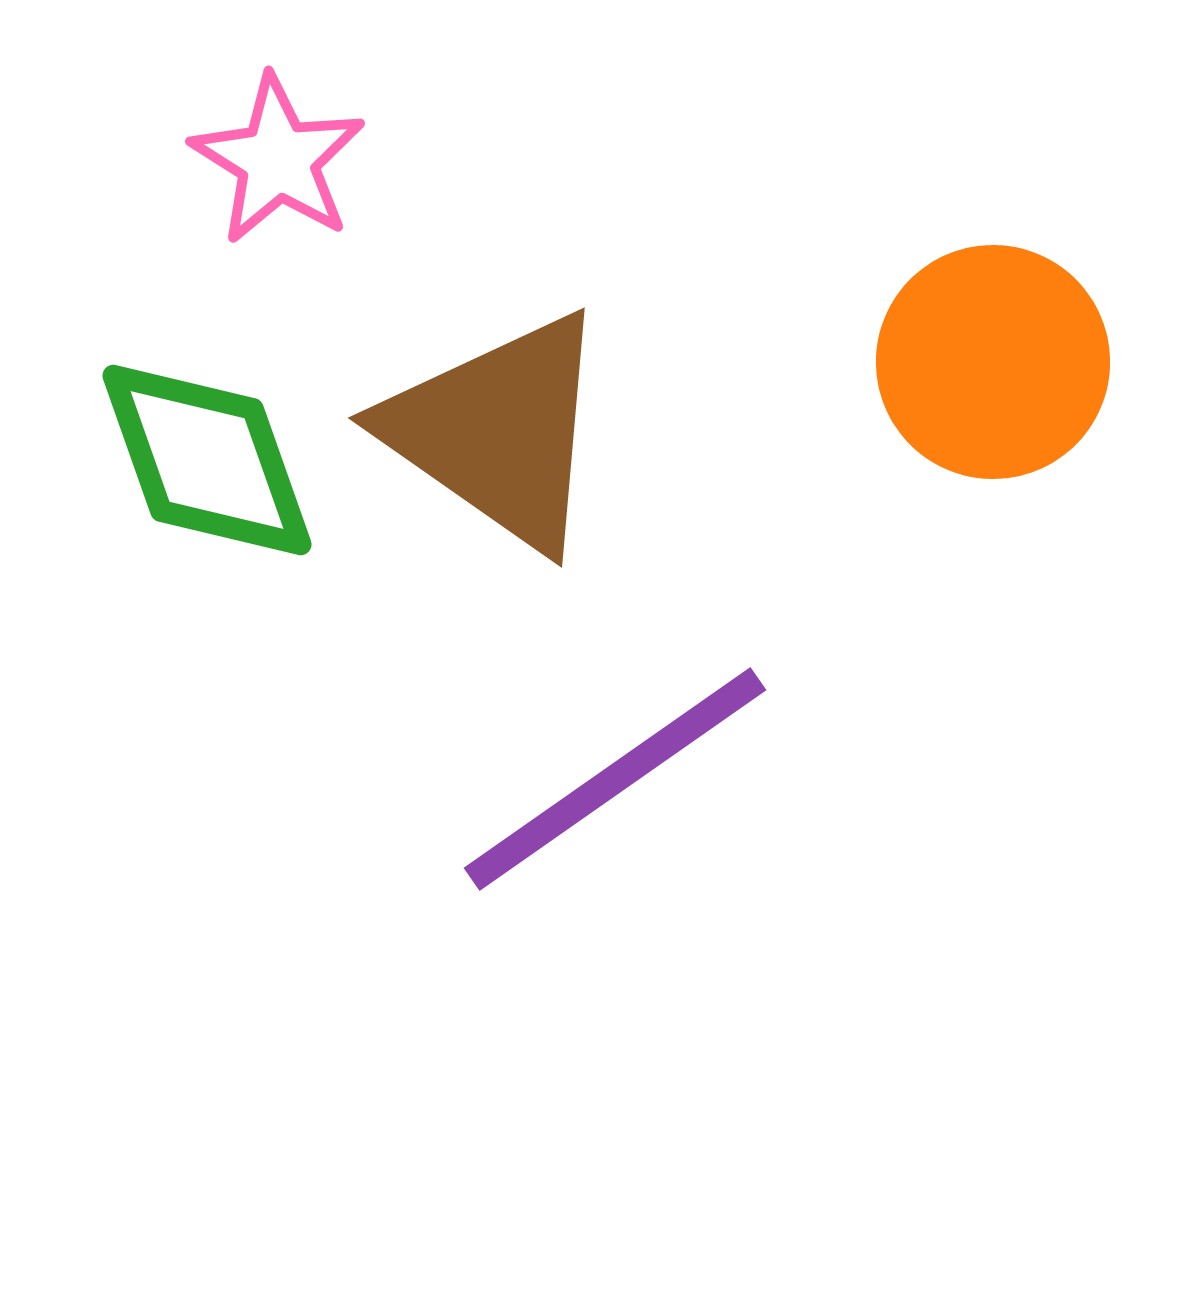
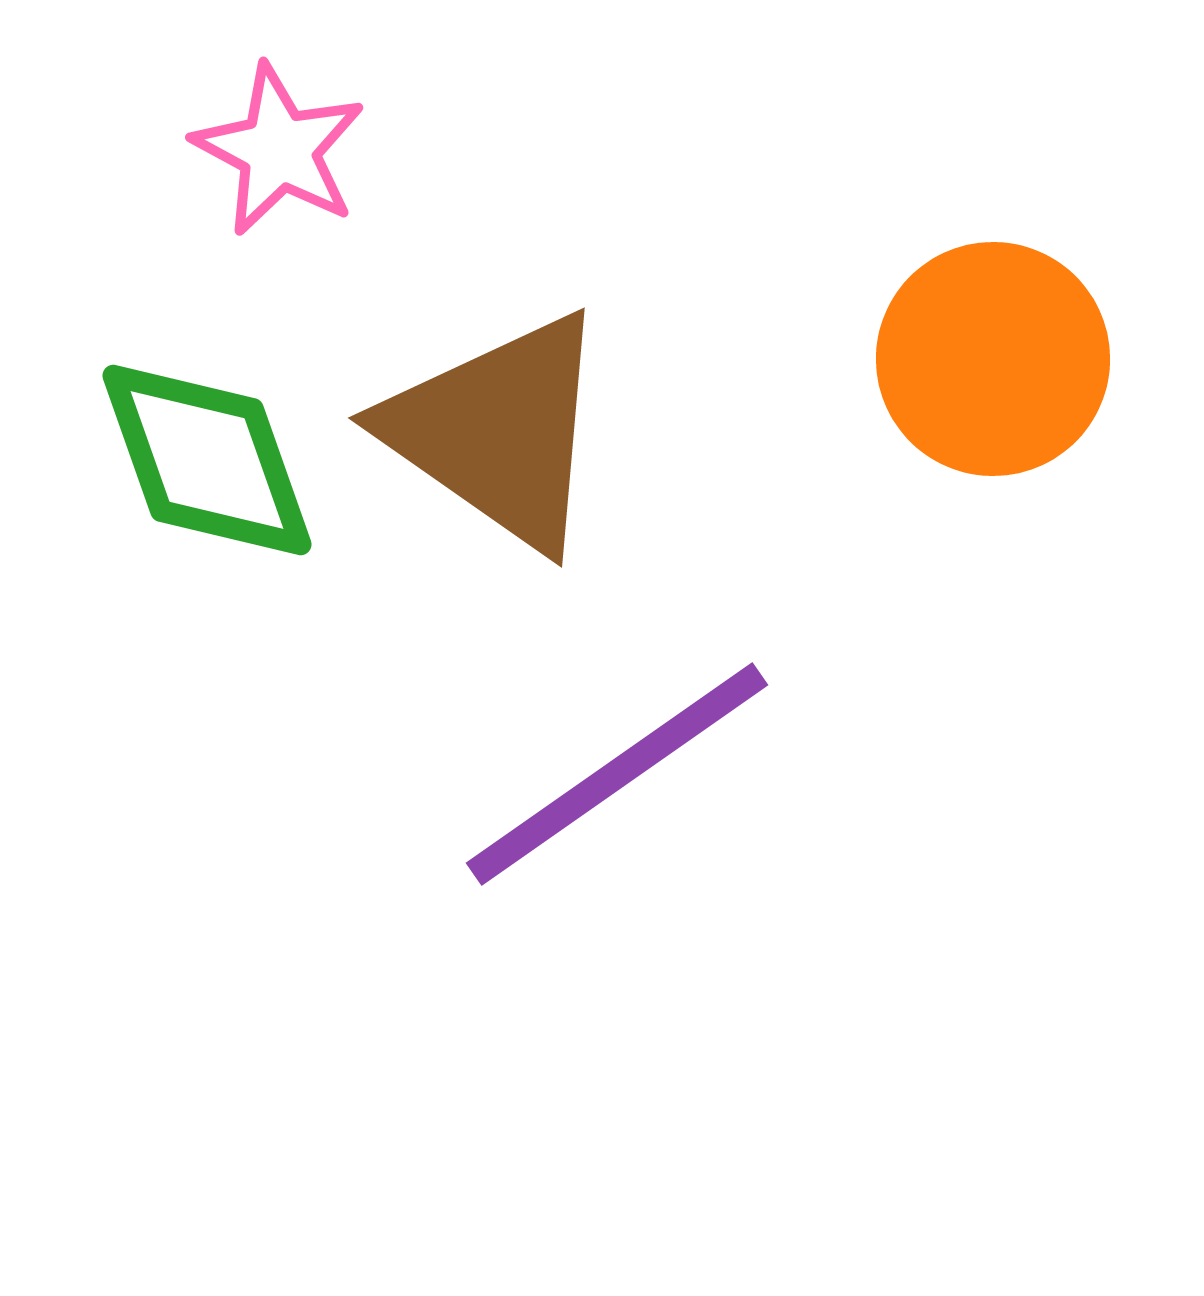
pink star: moved 1 px right, 10 px up; rotated 4 degrees counterclockwise
orange circle: moved 3 px up
purple line: moved 2 px right, 5 px up
